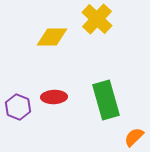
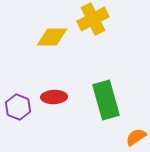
yellow cross: moved 4 px left; rotated 20 degrees clockwise
orange semicircle: moved 2 px right; rotated 10 degrees clockwise
